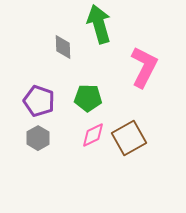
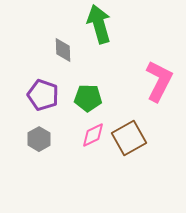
gray diamond: moved 3 px down
pink L-shape: moved 15 px right, 14 px down
purple pentagon: moved 4 px right, 6 px up
gray hexagon: moved 1 px right, 1 px down
